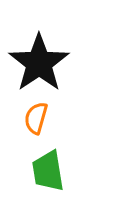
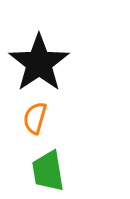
orange semicircle: moved 1 px left
